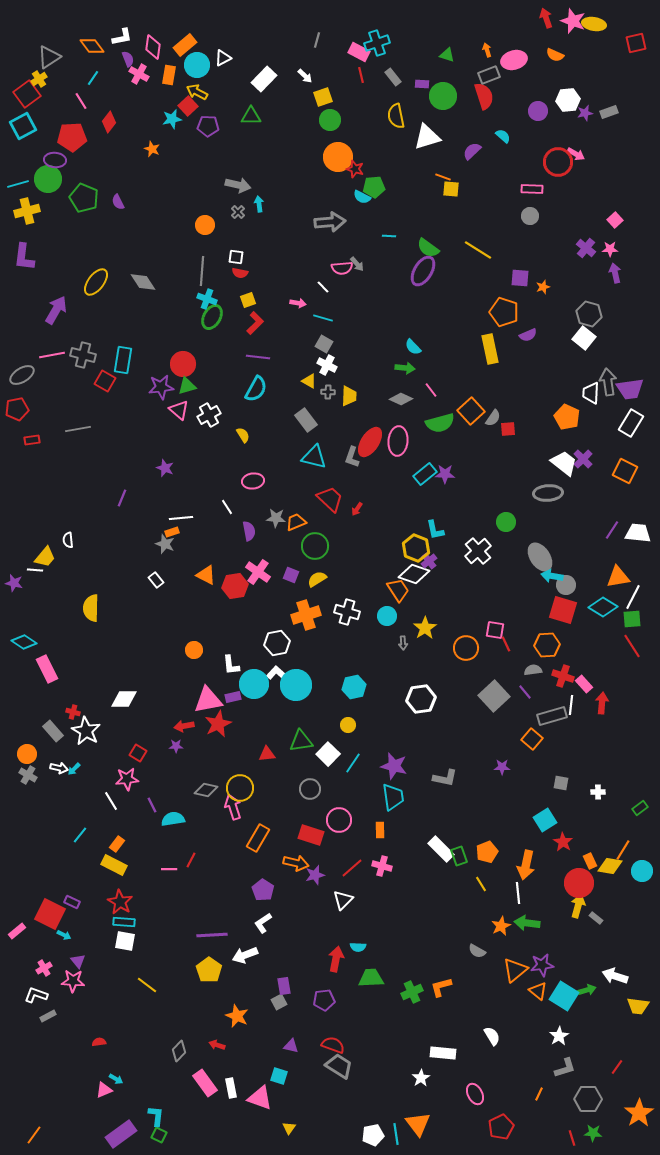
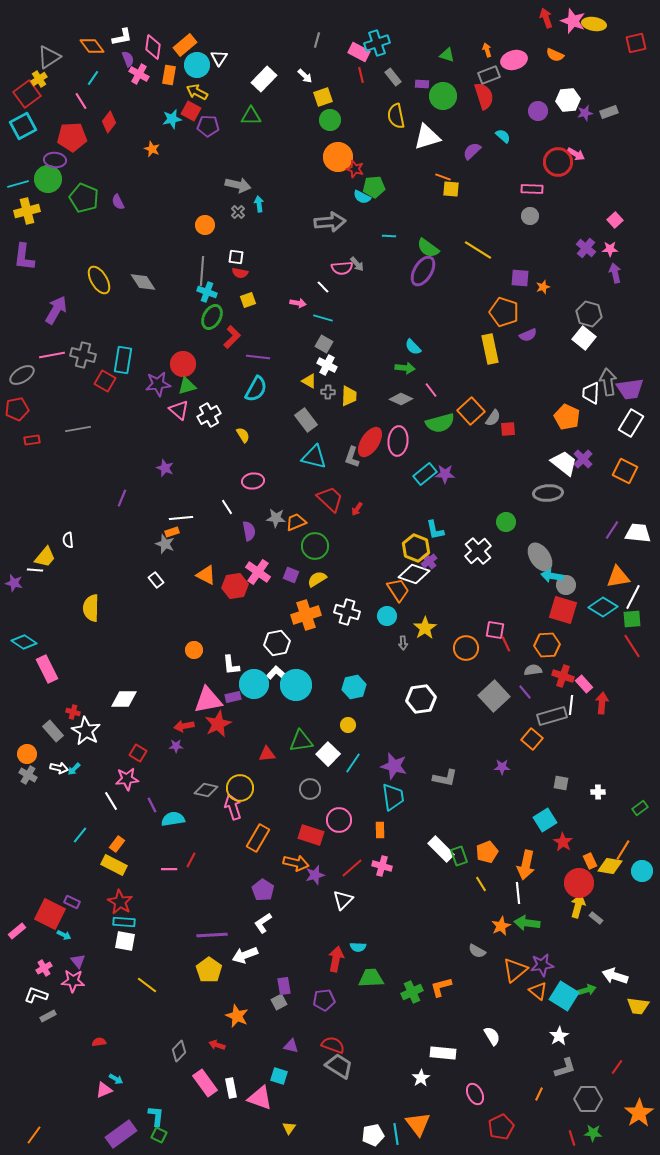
white triangle at (223, 58): moved 4 px left; rotated 30 degrees counterclockwise
red square at (188, 106): moved 3 px right, 5 px down; rotated 18 degrees counterclockwise
yellow ellipse at (96, 282): moved 3 px right, 2 px up; rotated 68 degrees counterclockwise
cyan cross at (207, 299): moved 7 px up
red L-shape at (255, 323): moved 23 px left, 14 px down
purple star at (161, 387): moved 3 px left, 3 px up
